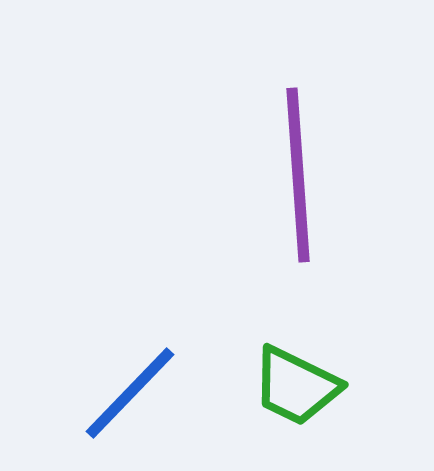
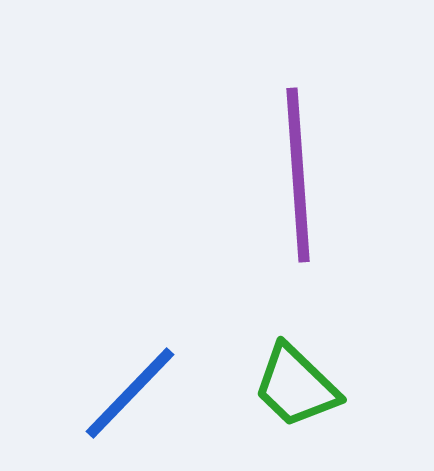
green trapezoid: rotated 18 degrees clockwise
